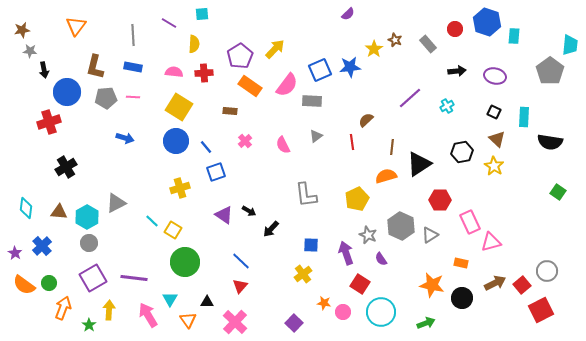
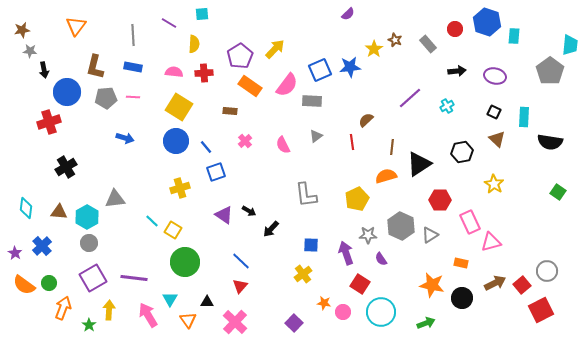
yellow star at (494, 166): moved 18 px down
gray triangle at (116, 203): moved 1 px left, 4 px up; rotated 20 degrees clockwise
gray star at (368, 235): rotated 24 degrees counterclockwise
